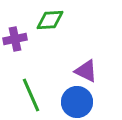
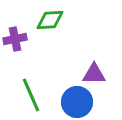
purple triangle: moved 8 px right, 3 px down; rotated 25 degrees counterclockwise
